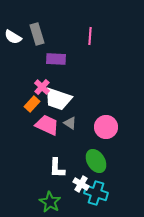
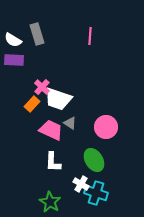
white semicircle: moved 3 px down
purple rectangle: moved 42 px left, 1 px down
pink trapezoid: moved 4 px right, 5 px down
green ellipse: moved 2 px left, 1 px up
white L-shape: moved 4 px left, 6 px up
